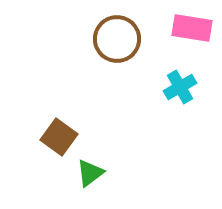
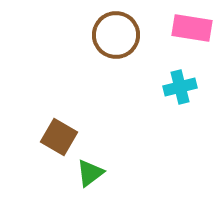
brown circle: moved 1 px left, 4 px up
cyan cross: rotated 16 degrees clockwise
brown square: rotated 6 degrees counterclockwise
